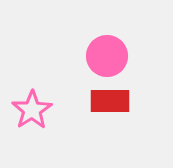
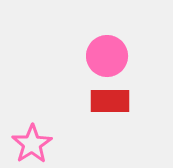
pink star: moved 34 px down
